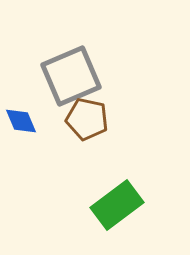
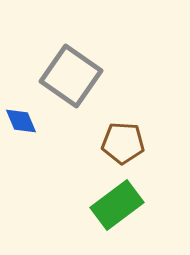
gray square: rotated 32 degrees counterclockwise
brown pentagon: moved 36 px right, 24 px down; rotated 9 degrees counterclockwise
